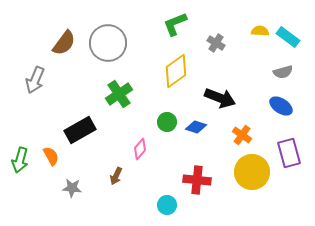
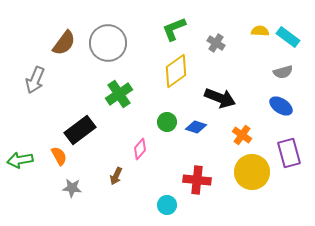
green L-shape: moved 1 px left, 5 px down
black rectangle: rotated 8 degrees counterclockwise
orange semicircle: moved 8 px right
green arrow: rotated 65 degrees clockwise
